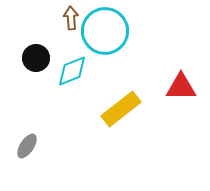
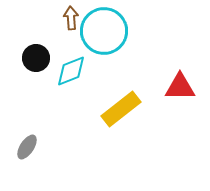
cyan circle: moved 1 px left
cyan diamond: moved 1 px left
red triangle: moved 1 px left
gray ellipse: moved 1 px down
